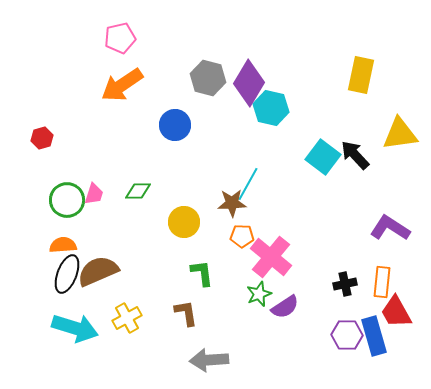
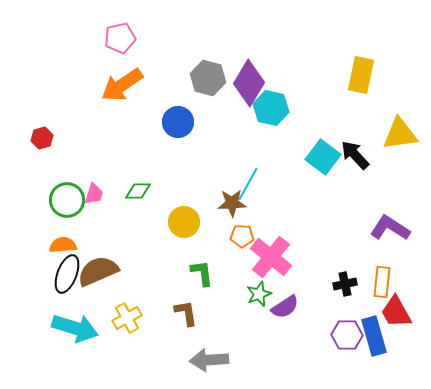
blue circle: moved 3 px right, 3 px up
